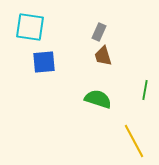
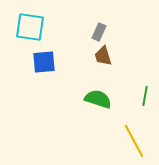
green line: moved 6 px down
